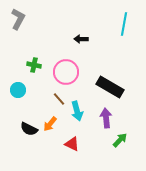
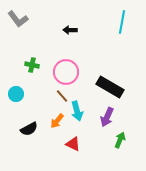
gray L-shape: rotated 115 degrees clockwise
cyan line: moved 2 px left, 2 px up
black arrow: moved 11 px left, 9 px up
green cross: moved 2 px left
cyan circle: moved 2 px left, 4 px down
brown line: moved 3 px right, 3 px up
purple arrow: moved 1 px right, 1 px up; rotated 150 degrees counterclockwise
orange arrow: moved 7 px right, 3 px up
black semicircle: rotated 54 degrees counterclockwise
green arrow: rotated 21 degrees counterclockwise
red triangle: moved 1 px right
